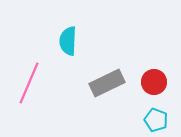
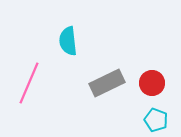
cyan semicircle: rotated 8 degrees counterclockwise
red circle: moved 2 px left, 1 px down
